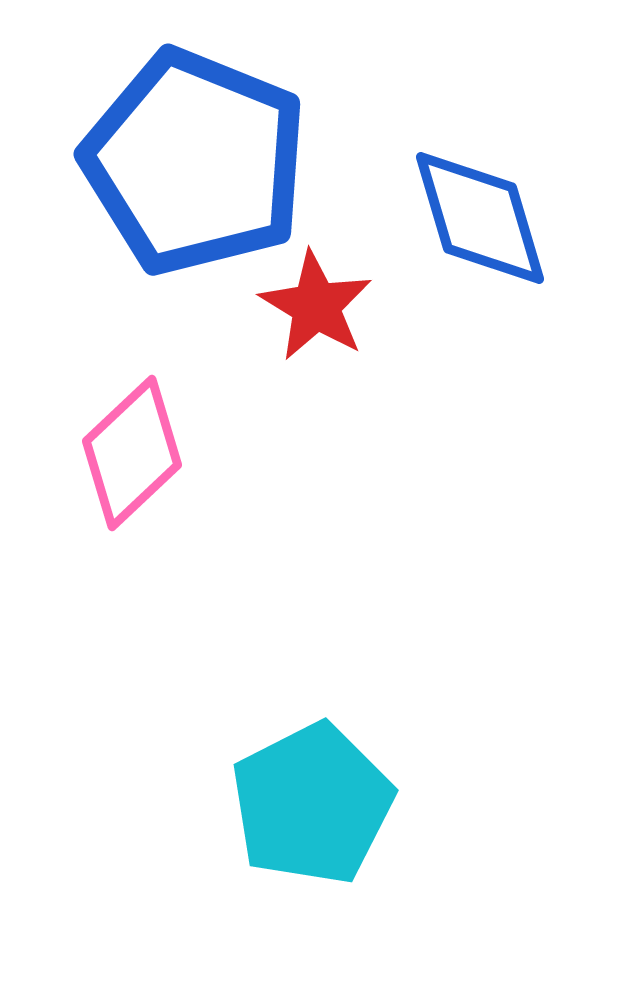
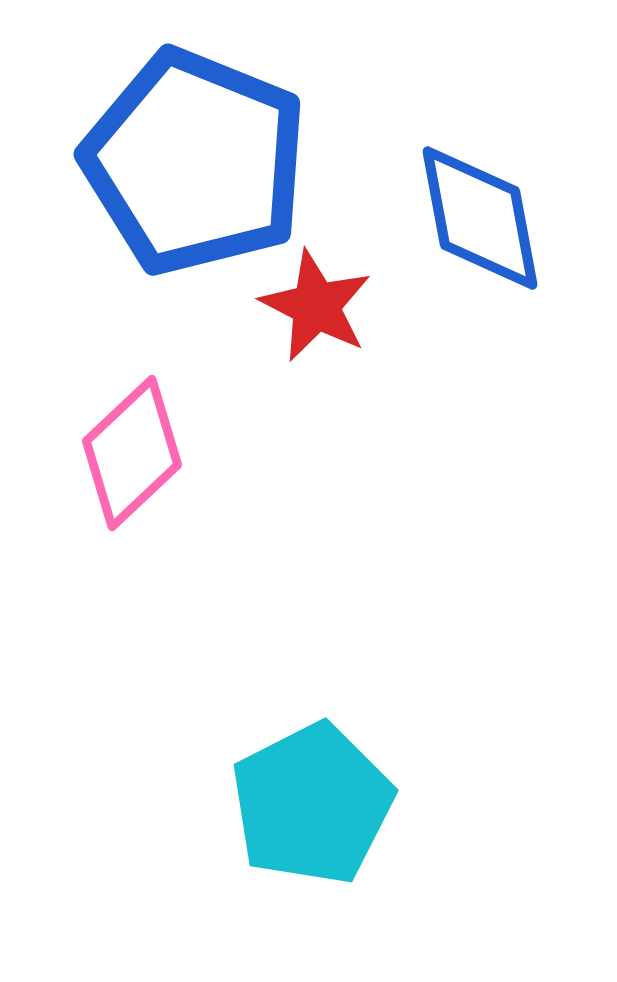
blue diamond: rotated 6 degrees clockwise
red star: rotated 4 degrees counterclockwise
